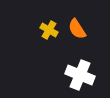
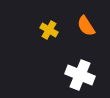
orange semicircle: moved 9 px right, 3 px up
